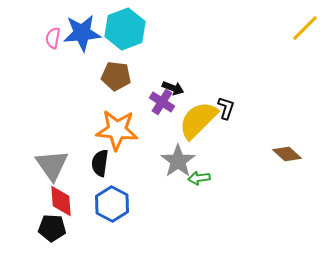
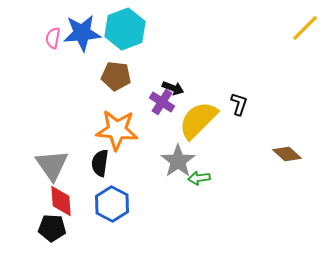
black L-shape: moved 13 px right, 4 px up
